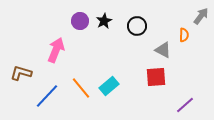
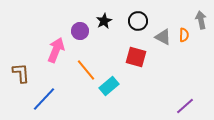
gray arrow: moved 4 px down; rotated 48 degrees counterclockwise
purple circle: moved 10 px down
black circle: moved 1 px right, 5 px up
gray triangle: moved 13 px up
brown L-shape: rotated 70 degrees clockwise
red square: moved 20 px left, 20 px up; rotated 20 degrees clockwise
orange line: moved 5 px right, 18 px up
blue line: moved 3 px left, 3 px down
purple line: moved 1 px down
